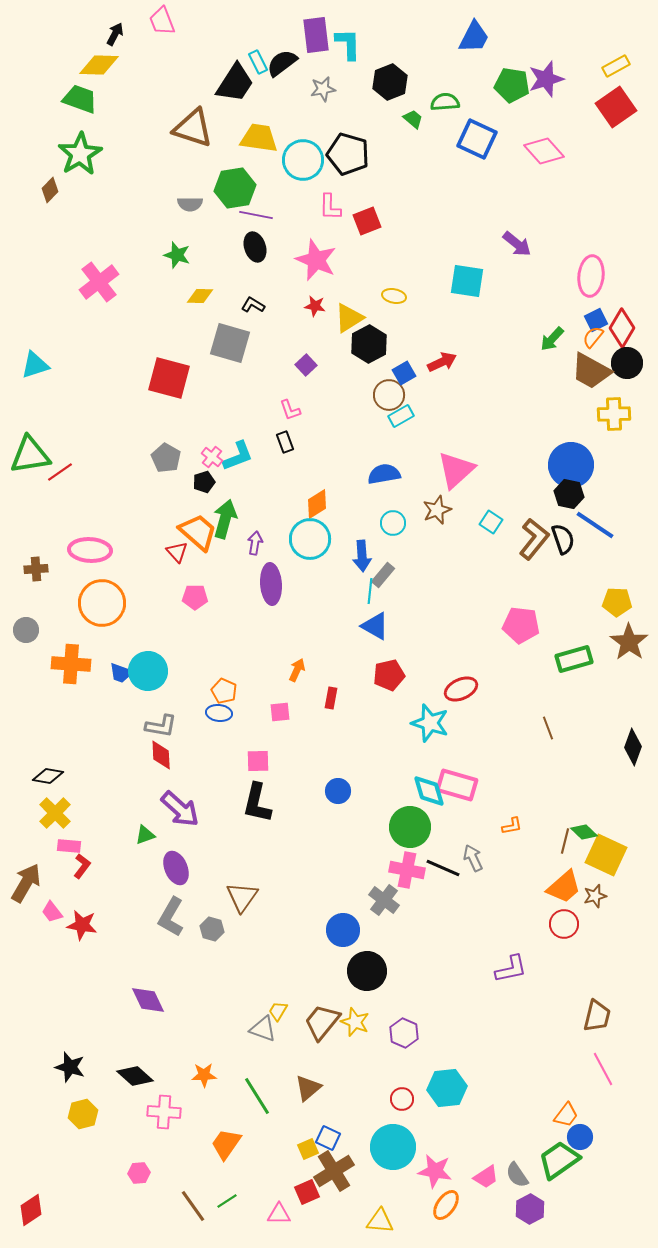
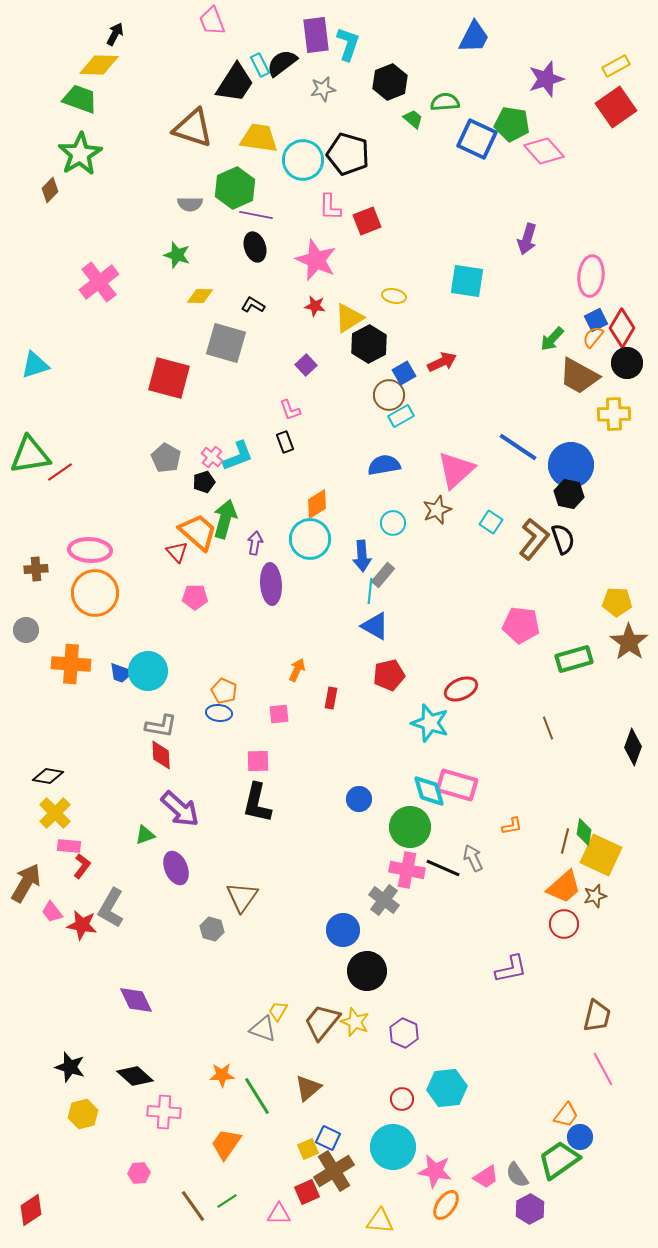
pink trapezoid at (162, 21): moved 50 px right
cyan L-shape at (348, 44): rotated 20 degrees clockwise
cyan rectangle at (258, 62): moved 2 px right, 3 px down
green pentagon at (512, 85): moved 39 px down
green hexagon at (235, 188): rotated 15 degrees counterclockwise
purple arrow at (517, 244): moved 10 px right, 5 px up; rotated 68 degrees clockwise
gray square at (230, 343): moved 4 px left
brown trapezoid at (591, 371): moved 12 px left, 5 px down
blue semicircle at (384, 474): moved 9 px up
blue line at (595, 525): moved 77 px left, 78 px up
orange circle at (102, 603): moved 7 px left, 10 px up
pink square at (280, 712): moved 1 px left, 2 px down
blue circle at (338, 791): moved 21 px right, 8 px down
green diamond at (584, 832): rotated 56 degrees clockwise
yellow square at (606, 855): moved 5 px left
gray L-shape at (171, 917): moved 60 px left, 9 px up
purple diamond at (148, 1000): moved 12 px left
orange star at (204, 1075): moved 18 px right
